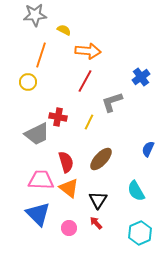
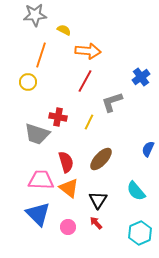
gray trapezoid: rotated 44 degrees clockwise
cyan semicircle: rotated 10 degrees counterclockwise
pink circle: moved 1 px left, 1 px up
